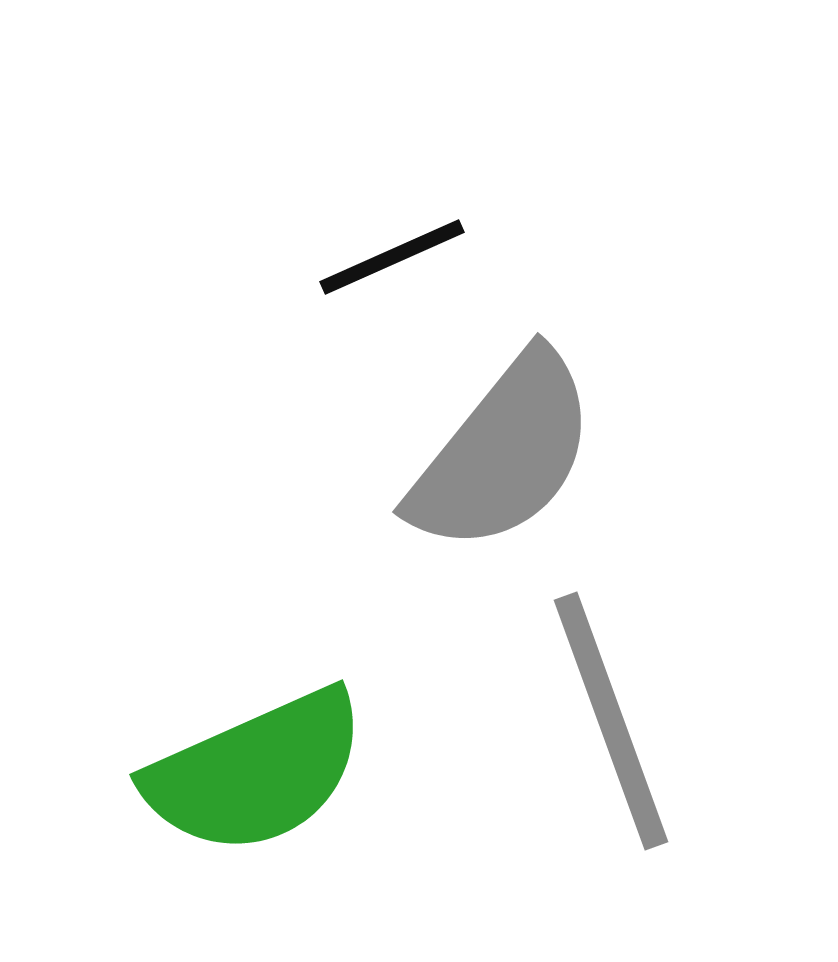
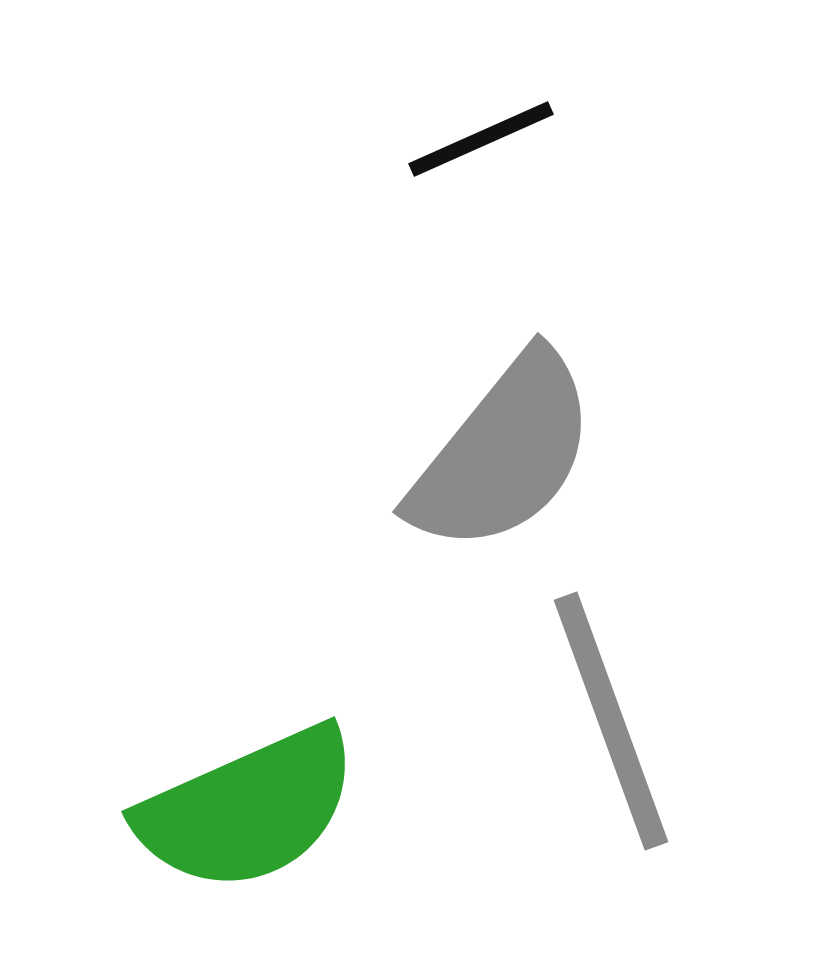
black line: moved 89 px right, 118 px up
green semicircle: moved 8 px left, 37 px down
